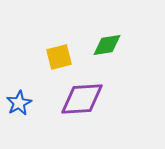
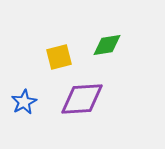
blue star: moved 5 px right, 1 px up
